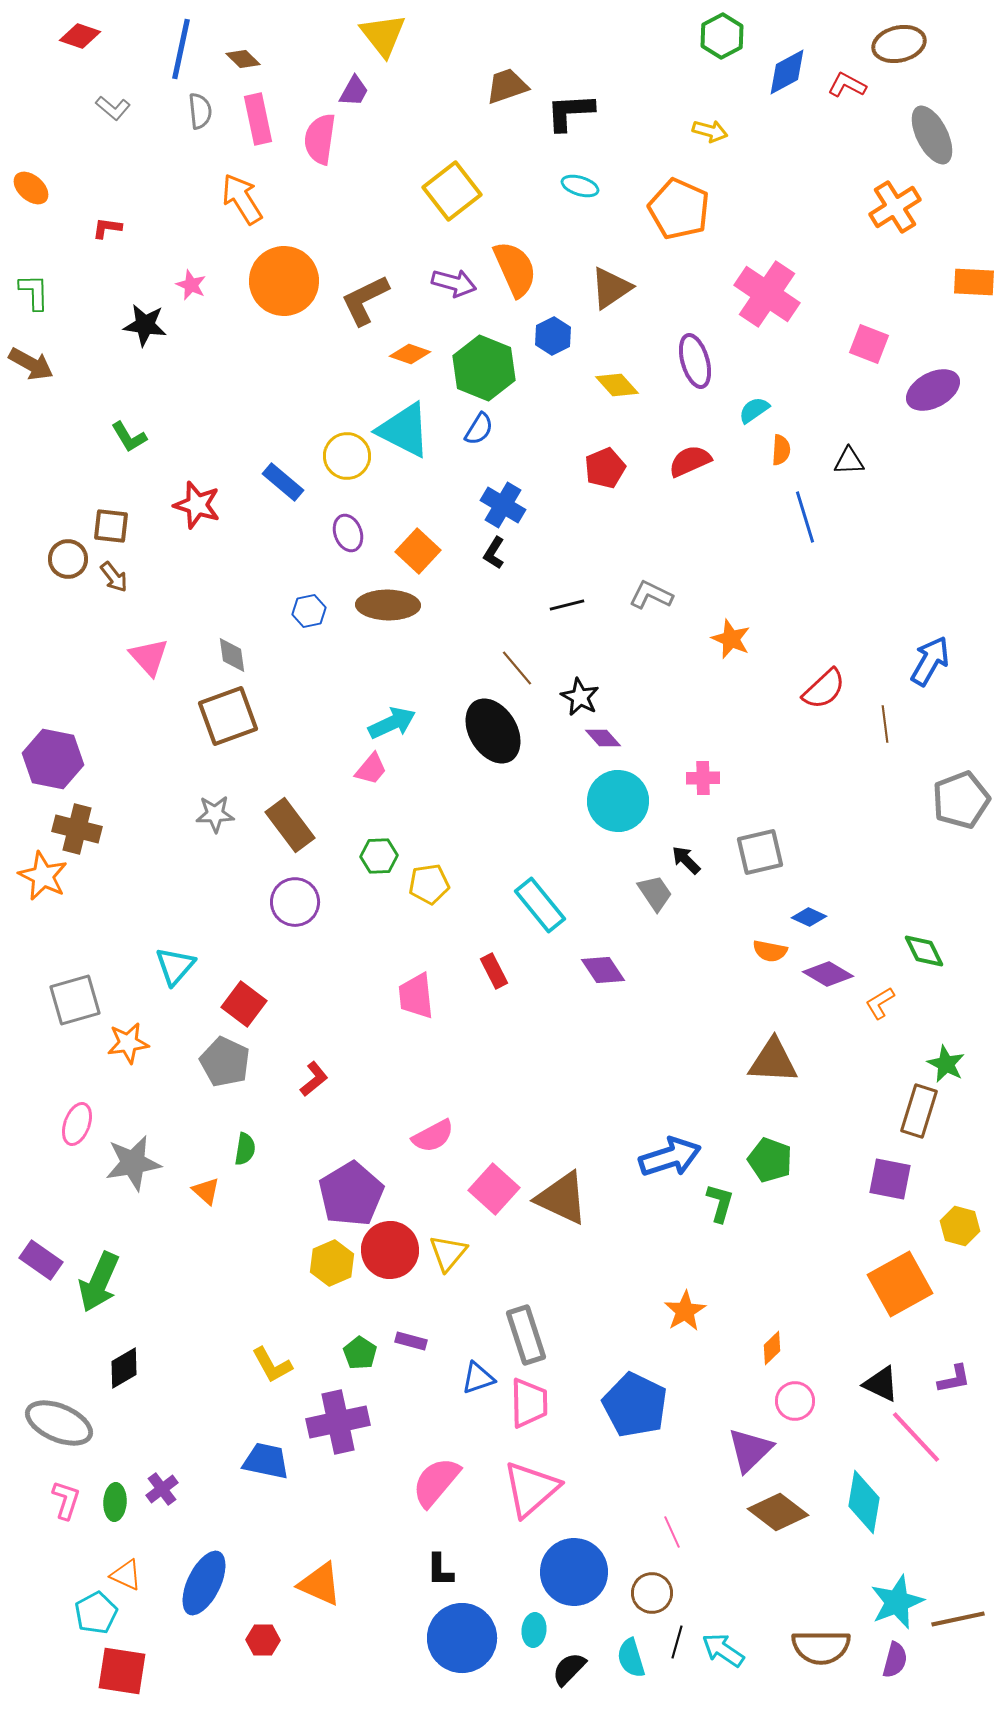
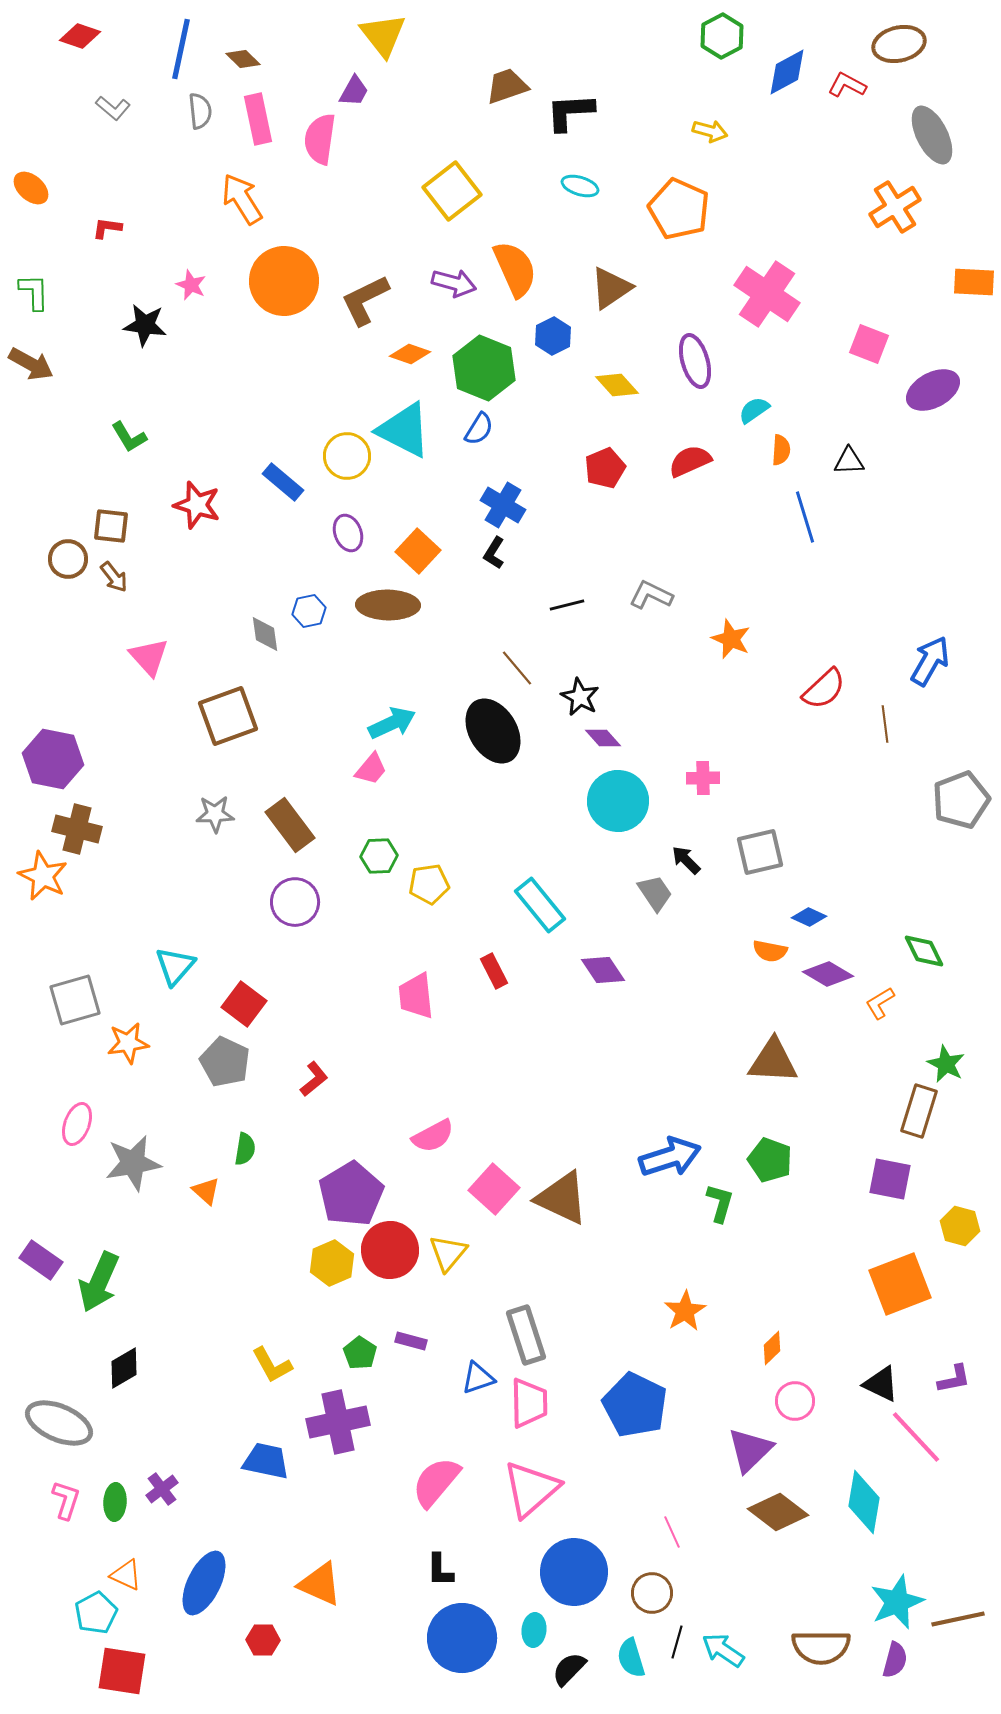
gray diamond at (232, 655): moved 33 px right, 21 px up
orange square at (900, 1284): rotated 8 degrees clockwise
